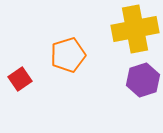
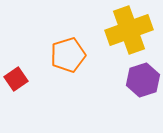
yellow cross: moved 6 px left, 1 px down; rotated 9 degrees counterclockwise
red square: moved 4 px left
